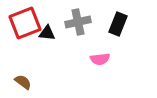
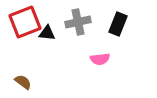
red square: moved 1 px up
